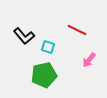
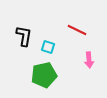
black L-shape: rotated 130 degrees counterclockwise
pink arrow: rotated 42 degrees counterclockwise
